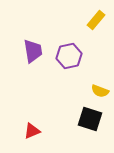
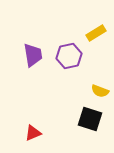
yellow rectangle: moved 13 px down; rotated 18 degrees clockwise
purple trapezoid: moved 4 px down
red triangle: moved 1 px right, 2 px down
